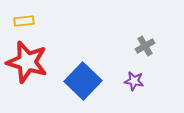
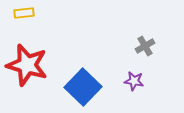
yellow rectangle: moved 8 px up
red star: moved 3 px down
blue square: moved 6 px down
